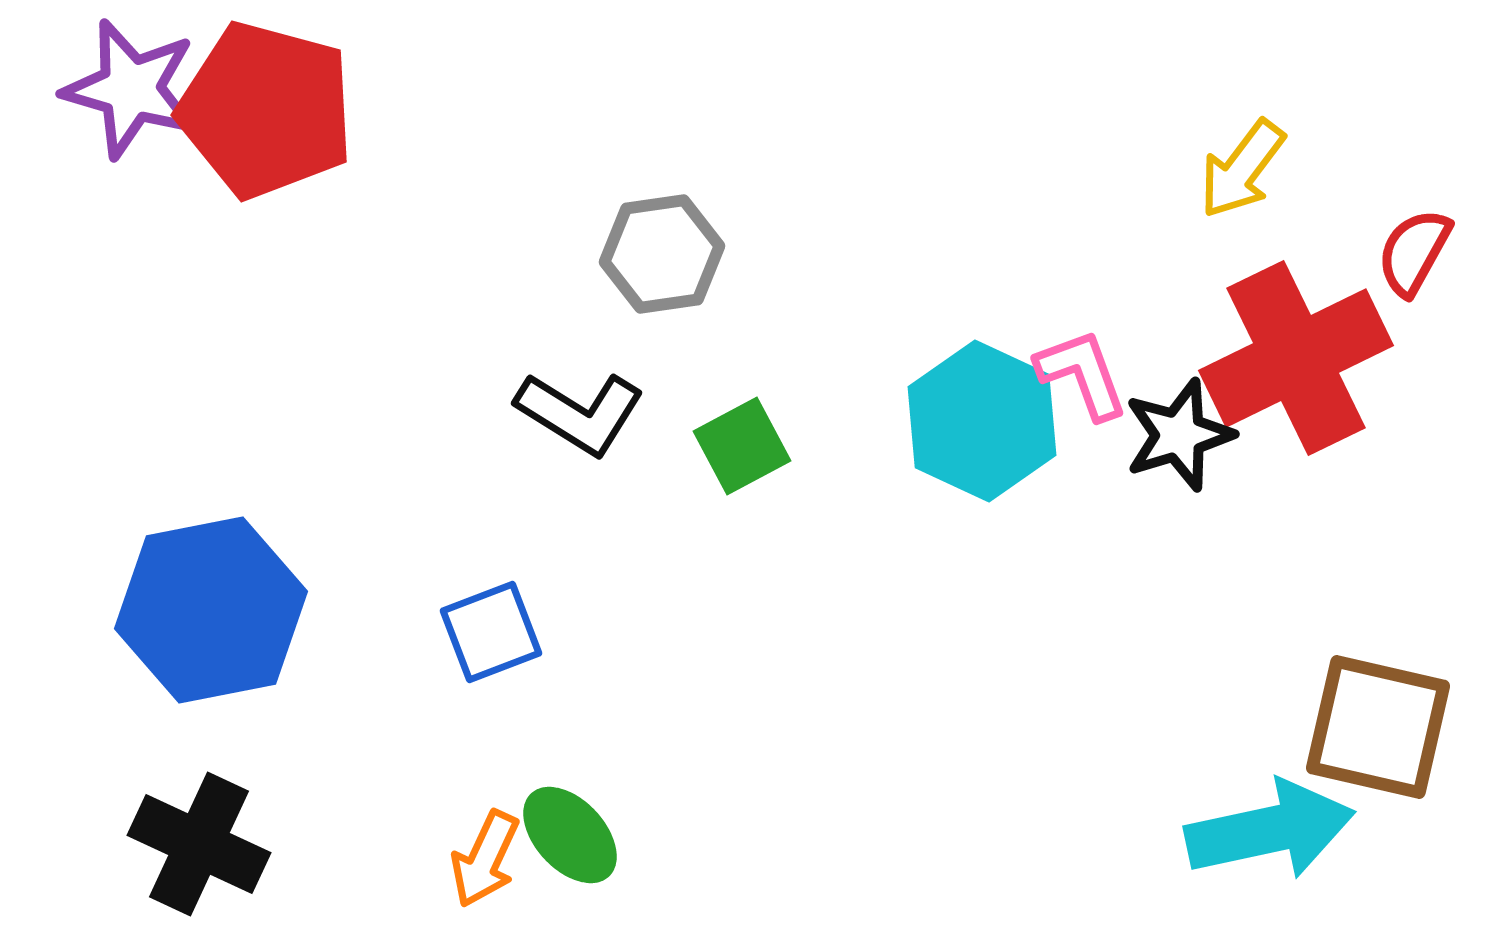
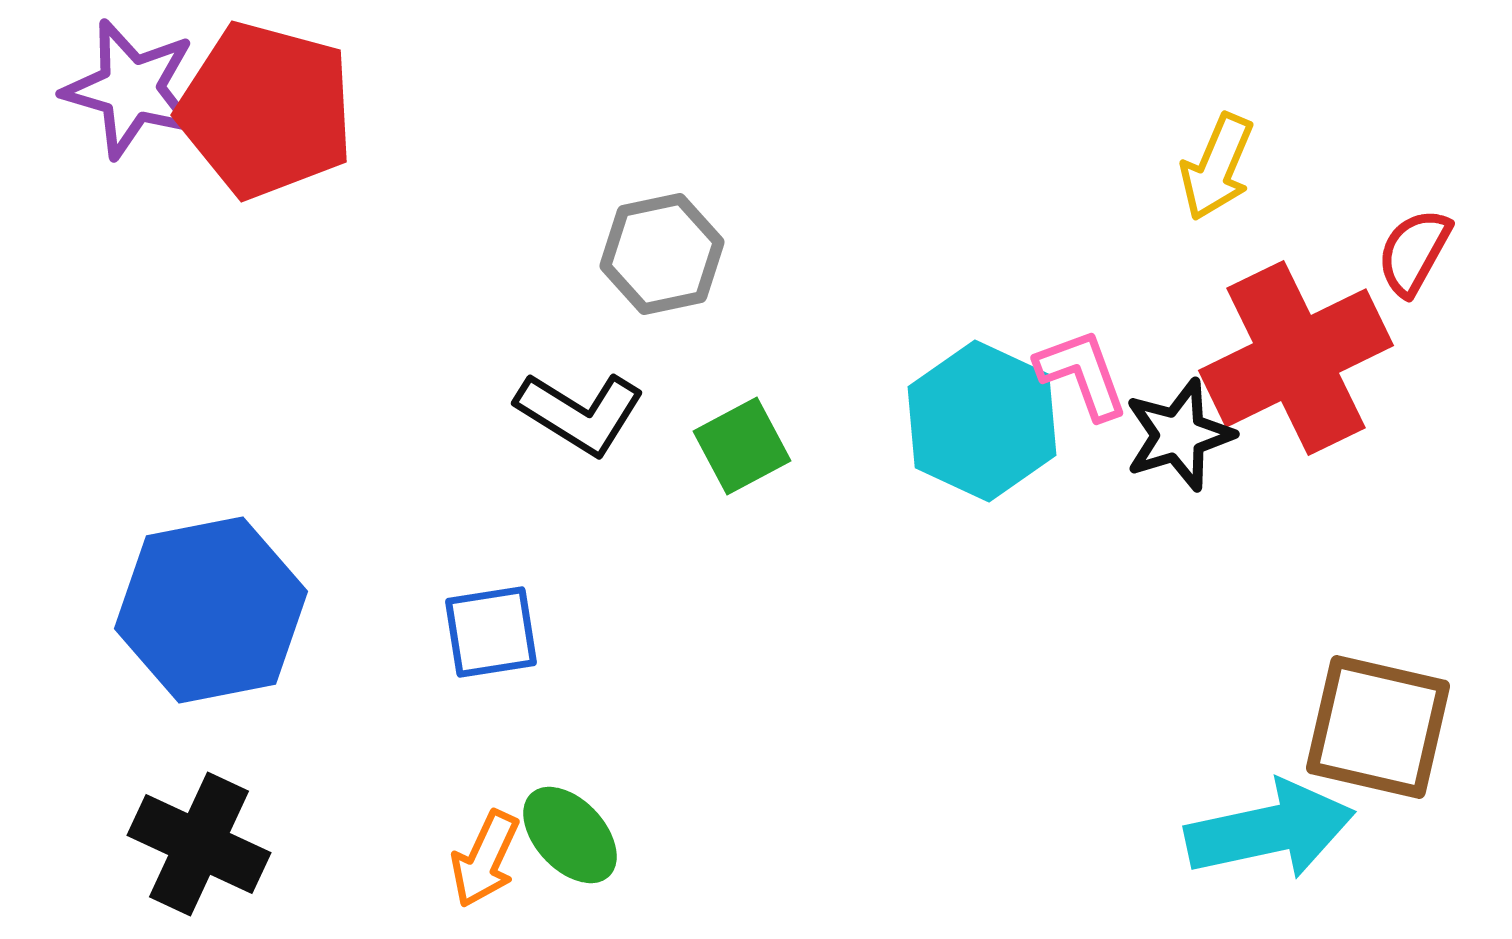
yellow arrow: moved 25 px left, 2 px up; rotated 14 degrees counterclockwise
gray hexagon: rotated 4 degrees counterclockwise
blue square: rotated 12 degrees clockwise
